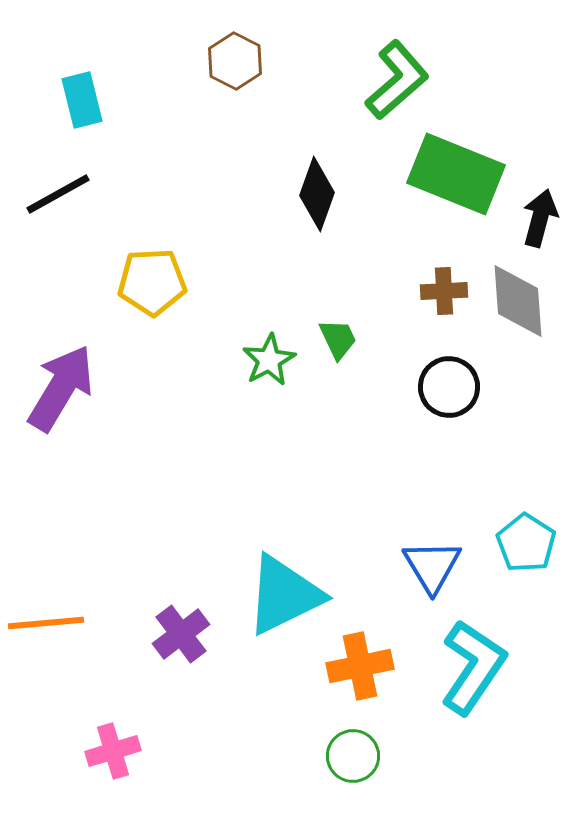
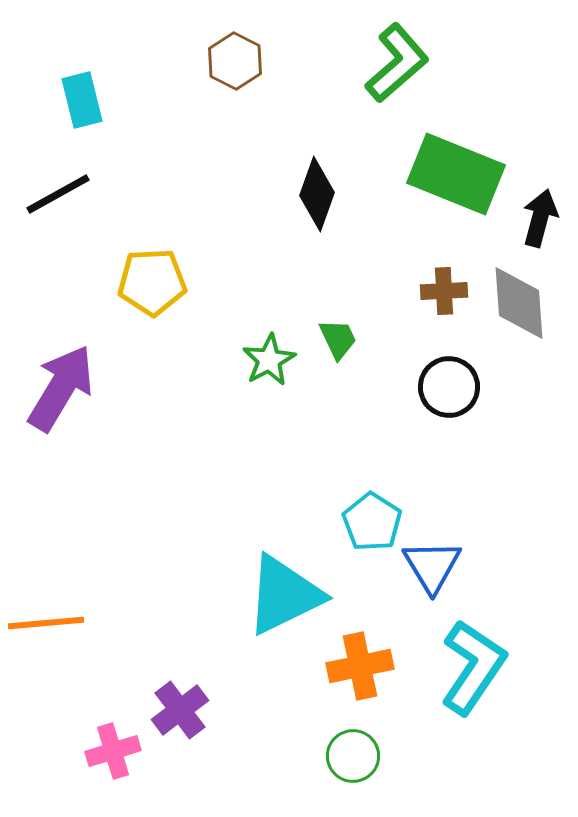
green L-shape: moved 17 px up
gray diamond: moved 1 px right, 2 px down
cyan pentagon: moved 154 px left, 21 px up
purple cross: moved 1 px left, 76 px down
